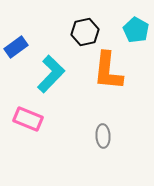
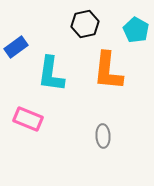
black hexagon: moved 8 px up
cyan L-shape: rotated 144 degrees clockwise
